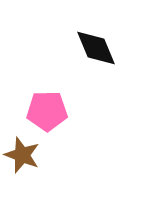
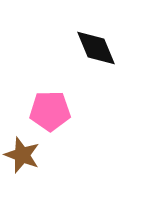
pink pentagon: moved 3 px right
